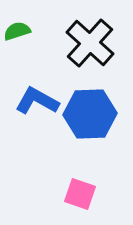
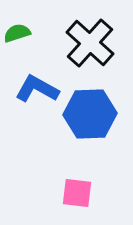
green semicircle: moved 2 px down
blue L-shape: moved 12 px up
pink square: moved 3 px left, 1 px up; rotated 12 degrees counterclockwise
